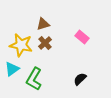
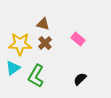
brown triangle: rotated 32 degrees clockwise
pink rectangle: moved 4 px left, 2 px down
yellow star: moved 1 px left, 1 px up; rotated 10 degrees counterclockwise
cyan triangle: moved 1 px right, 1 px up
green L-shape: moved 2 px right, 3 px up
